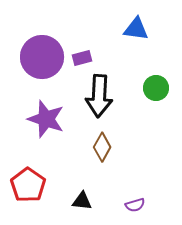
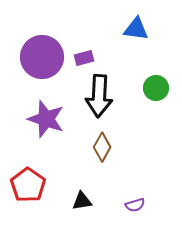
purple rectangle: moved 2 px right
black triangle: rotated 15 degrees counterclockwise
